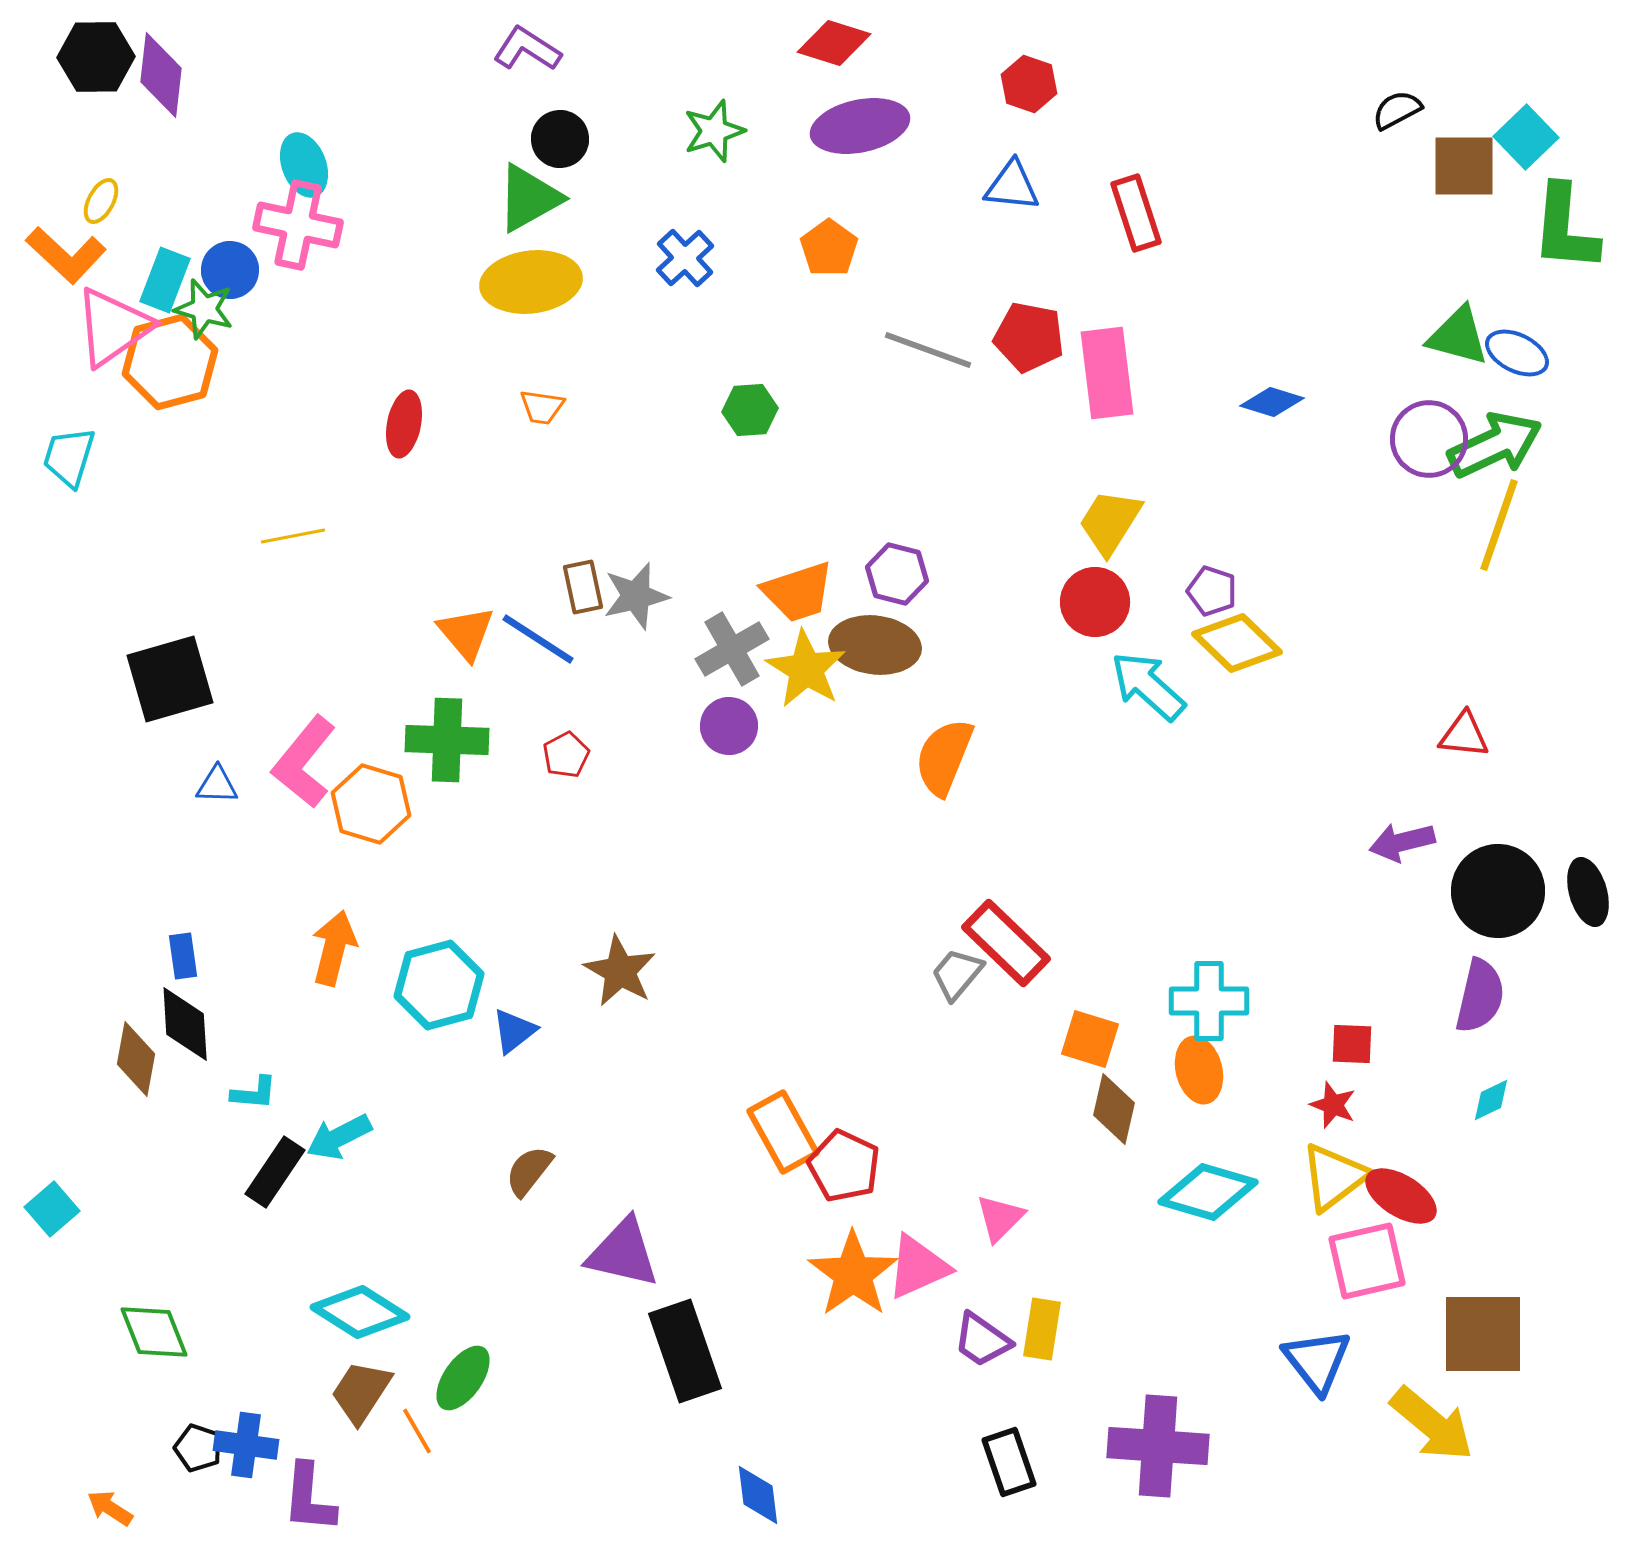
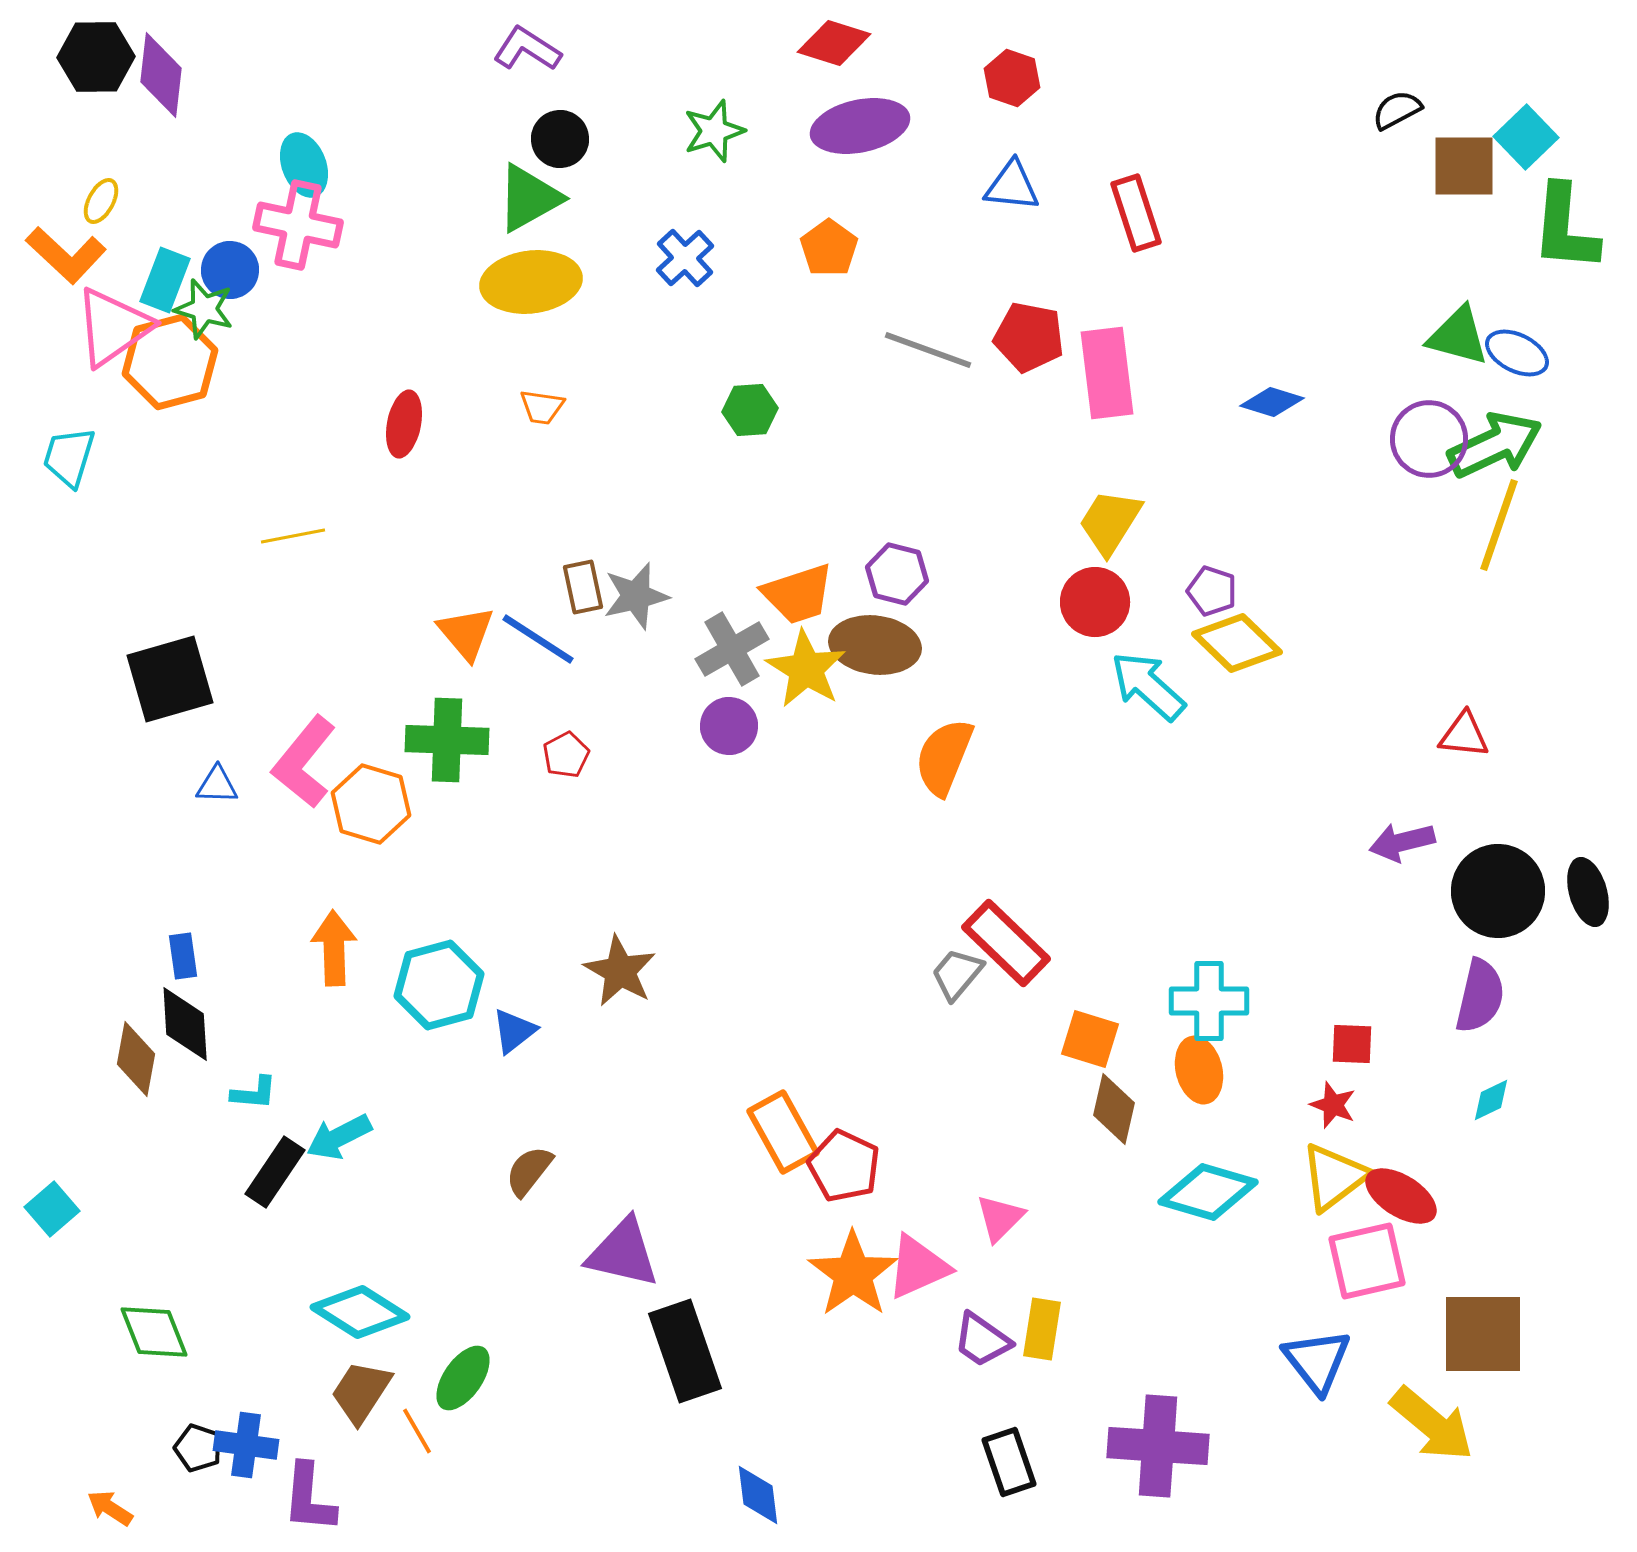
red hexagon at (1029, 84): moved 17 px left, 6 px up
orange trapezoid at (798, 592): moved 2 px down
orange arrow at (334, 948): rotated 16 degrees counterclockwise
